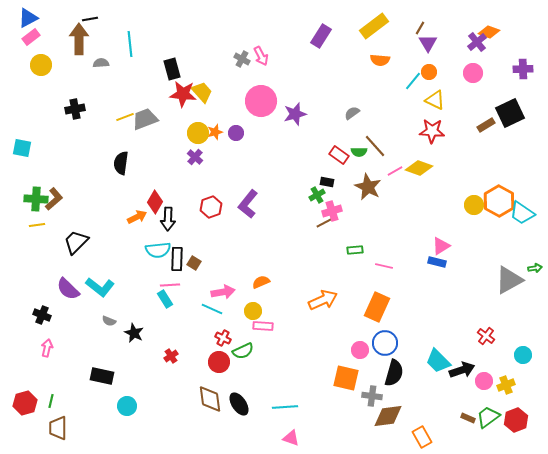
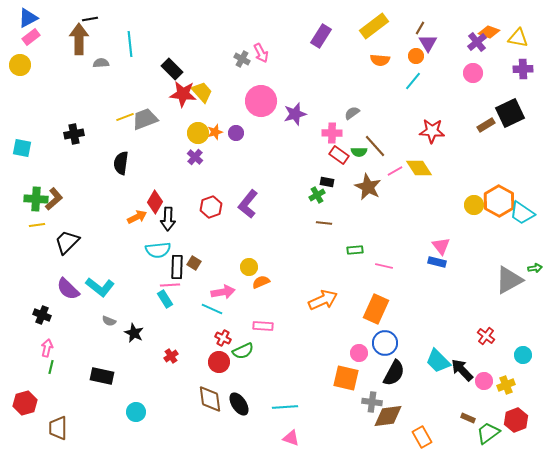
pink arrow at (261, 56): moved 3 px up
yellow circle at (41, 65): moved 21 px left
black rectangle at (172, 69): rotated 30 degrees counterclockwise
orange circle at (429, 72): moved 13 px left, 16 px up
yellow triangle at (435, 100): moved 83 px right, 62 px up; rotated 15 degrees counterclockwise
black cross at (75, 109): moved 1 px left, 25 px down
yellow diamond at (419, 168): rotated 36 degrees clockwise
pink cross at (332, 211): moved 78 px up; rotated 18 degrees clockwise
brown line at (324, 223): rotated 35 degrees clockwise
black trapezoid at (76, 242): moved 9 px left
pink triangle at (441, 246): rotated 36 degrees counterclockwise
black rectangle at (177, 259): moved 8 px down
orange rectangle at (377, 307): moved 1 px left, 2 px down
yellow circle at (253, 311): moved 4 px left, 44 px up
pink circle at (360, 350): moved 1 px left, 3 px down
black arrow at (462, 370): rotated 115 degrees counterclockwise
black semicircle at (394, 373): rotated 12 degrees clockwise
gray cross at (372, 396): moved 6 px down
green line at (51, 401): moved 34 px up
cyan circle at (127, 406): moved 9 px right, 6 px down
green trapezoid at (488, 417): moved 16 px down
